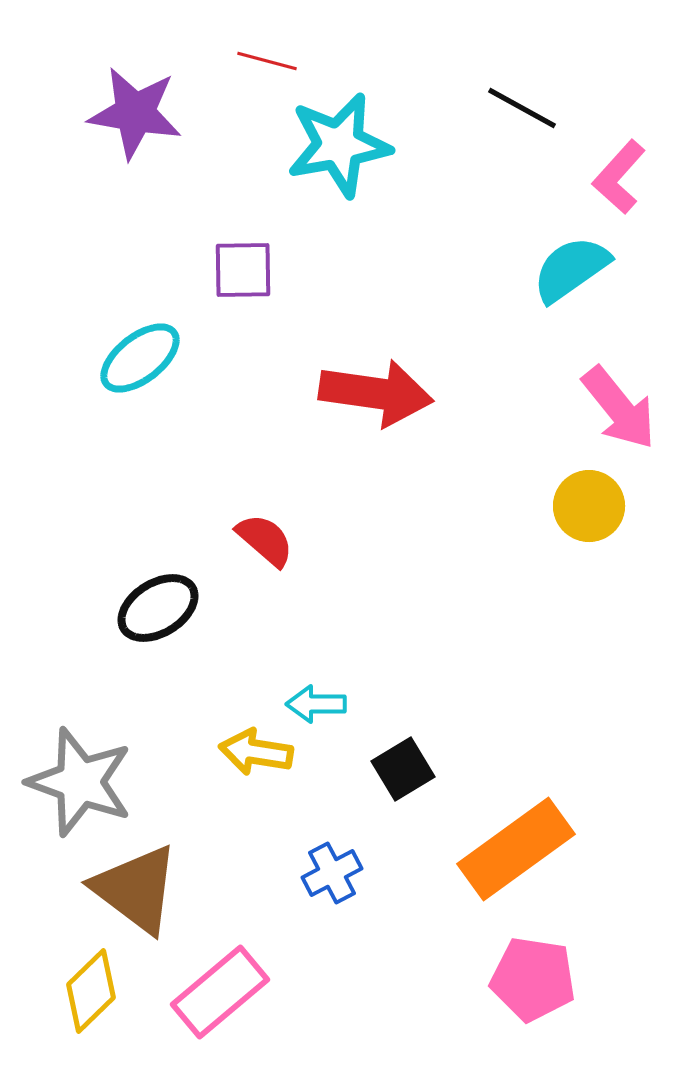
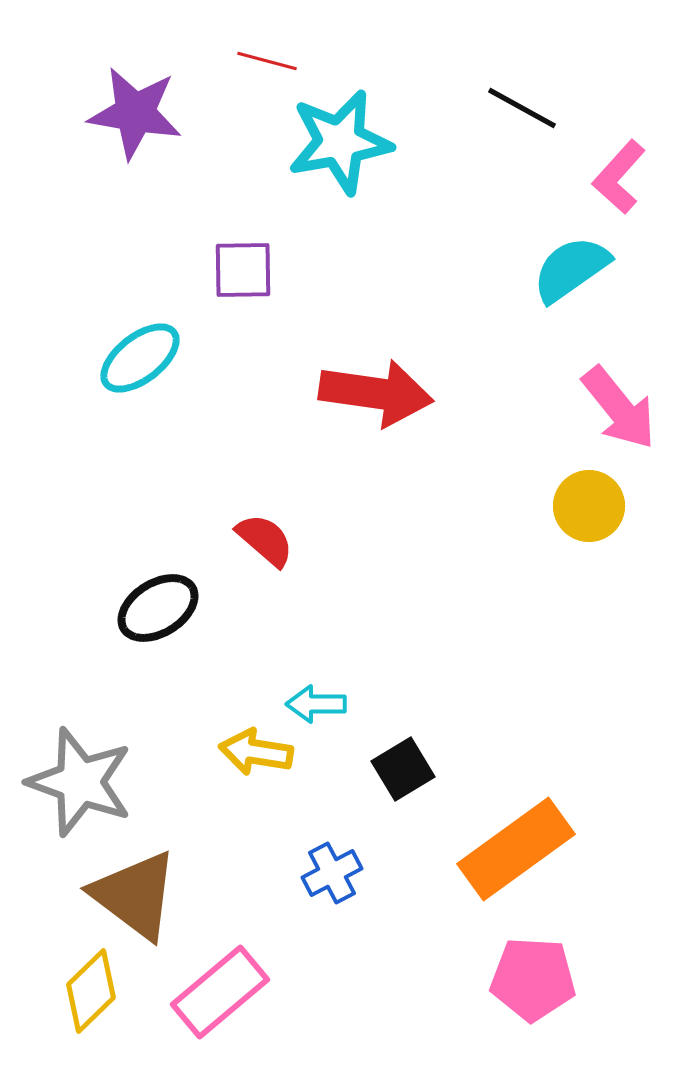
cyan star: moved 1 px right, 3 px up
brown triangle: moved 1 px left, 6 px down
pink pentagon: rotated 6 degrees counterclockwise
